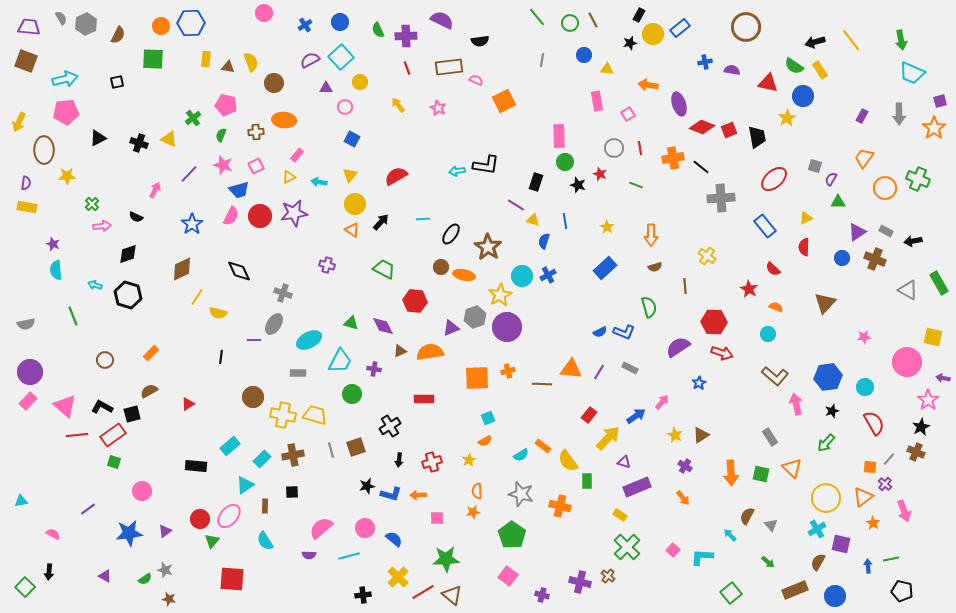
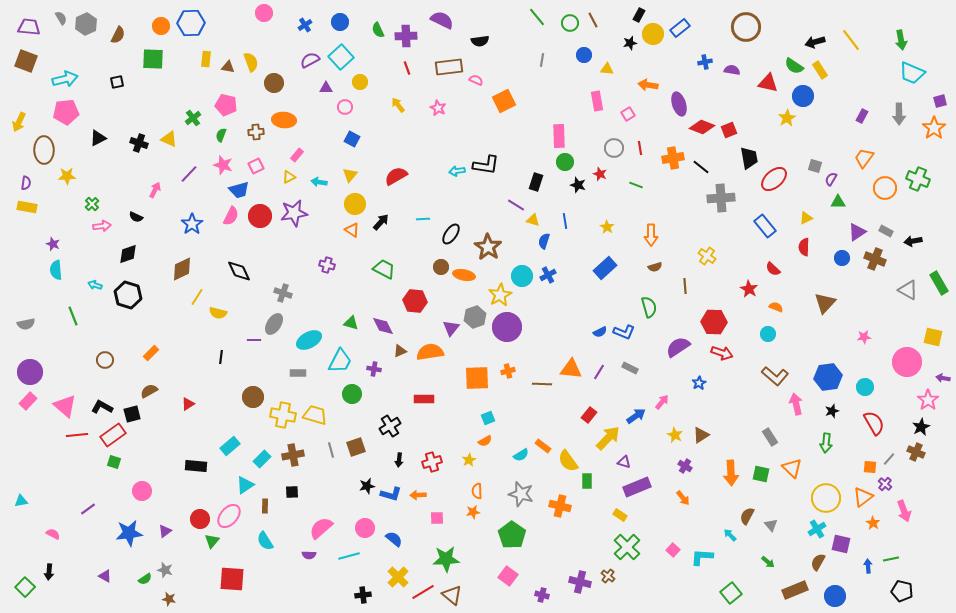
black trapezoid at (757, 137): moved 8 px left, 21 px down
purple triangle at (451, 328): rotated 30 degrees counterclockwise
green arrow at (826, 443): rotated 36 degrees counterclockwise
